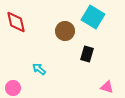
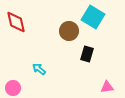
brown circle: moved 4 px right
pink triangle: rotated 24 degrees counterclockwise
